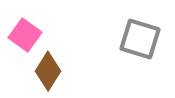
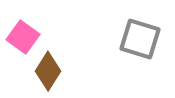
pink square: moved 2 px left, 2 px down
